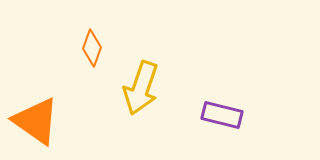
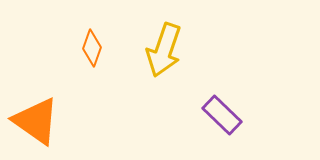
yellow arrow: moved 23 px right, 38 px up
purple rectangle: rotated 30 degrees clockwise
